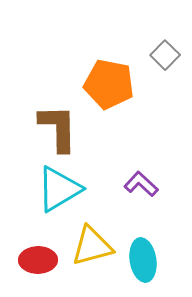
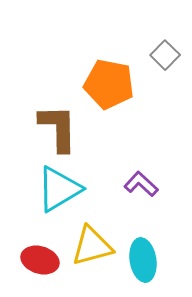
red ellipse: moved 2 px right; rotated 18 degrees clockwise
